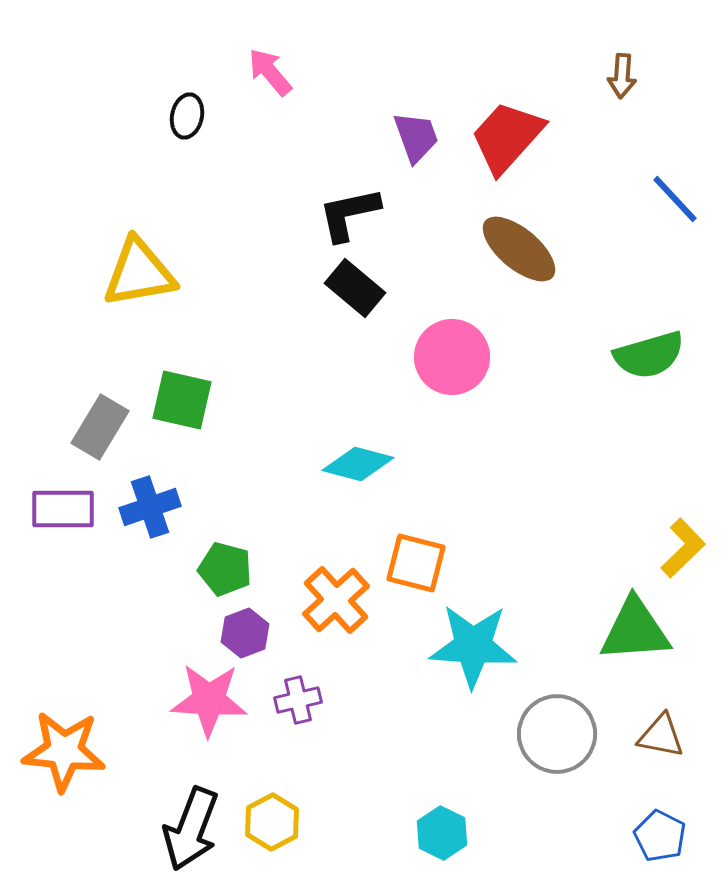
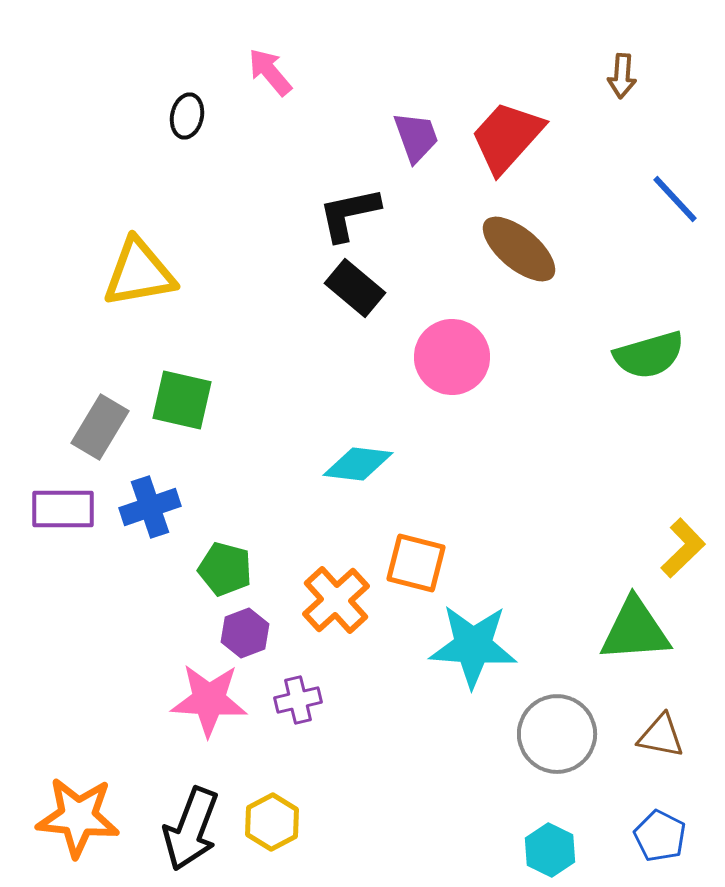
cyan diamond: rotated 8 degrees counterclockwise
orange star: moved 14 px right, 66 px down
cyan hexagon: moved 108 px right, 17 px down
